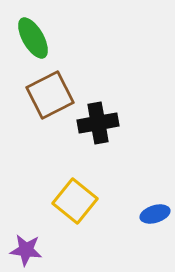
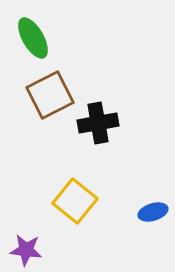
blue ellipse: moved 2 px left, 2 px up
